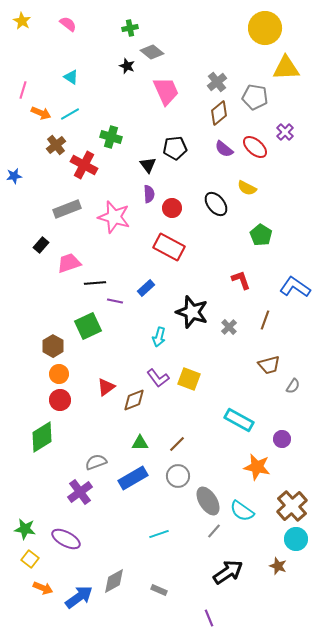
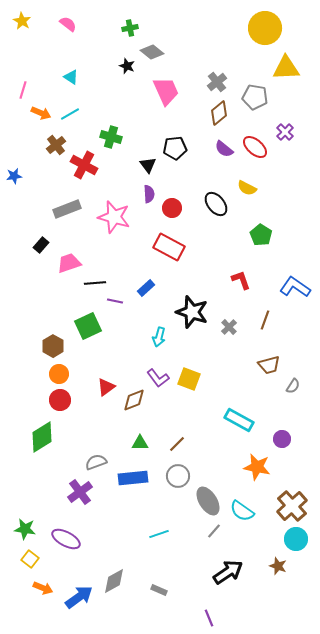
blue rectangle at (133, 478): rotated 24 degrees clockwise
